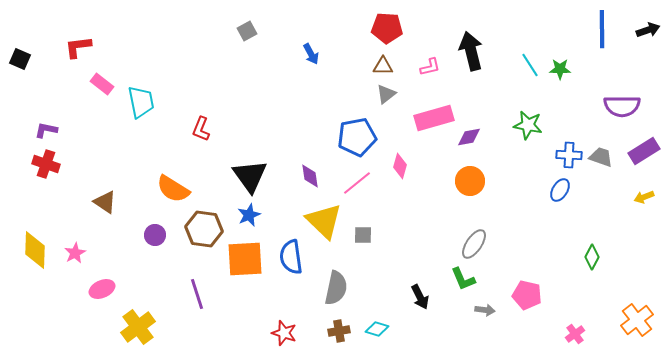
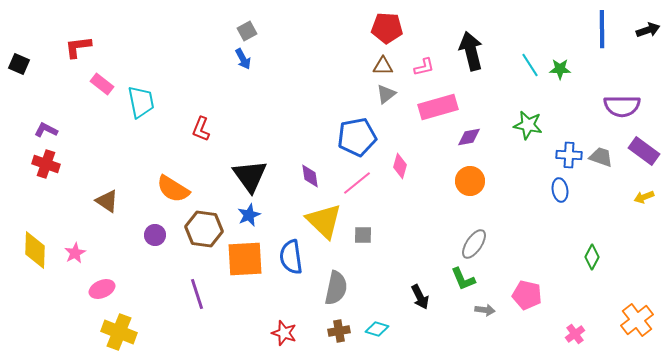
blue arrow at (311, 54): moved 68 px left, 5 px down
black square at (20, 59): moved 1 px left, 5 px down
pink L-shape at (430, 67): moved 6 px left
pink rectangle at (434, 118): moved 4 px right, 11 px up
purple L-shape at (46, 130): rotated 15 degrees clockwise
purple rectangle at (644, 151): rotated 68 degrees clockwise
blue ellipse at (560, 190): rotated 40 degrees counterclockwise
brown triangle at (105, 202): moved 2 px right, 1 px up
yellow cross at (138, 327): moved 19 px left, 5 px down; rotated 32 degrees counterclockwise
